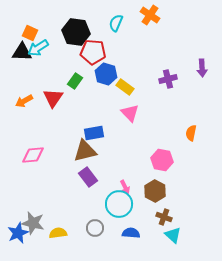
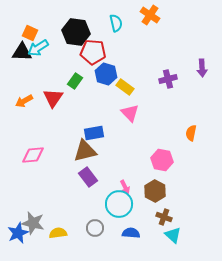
cyan semicircle: rotated 144 degrees clockwise
